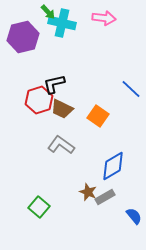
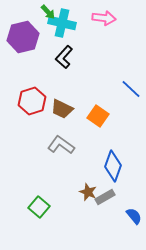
black L-shape: moved 10 px right, 27 px up; rotated 35 degrees counterclockwise
red hexagon: moved 7 px left, 1 px down
blue diamond: rotated 40 degrees counterclockwise
